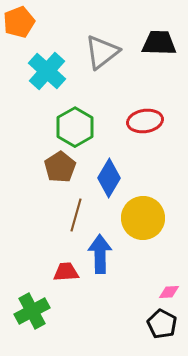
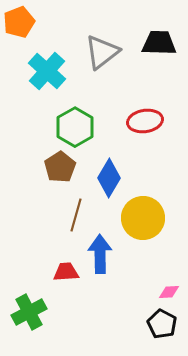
green cross: moved 3 px left, 1 px down
